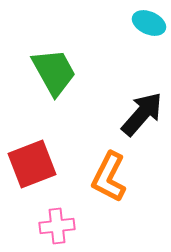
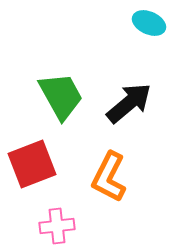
green trapezoid: moved 7 px right, 24 px down
black arrow: moved 13 px left, 11 px up; rotated 9 degrees clockwise
